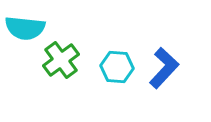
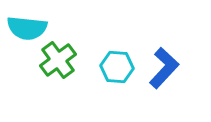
cyan semicircle: moved 2 px right
green cross: moved 3 px left
